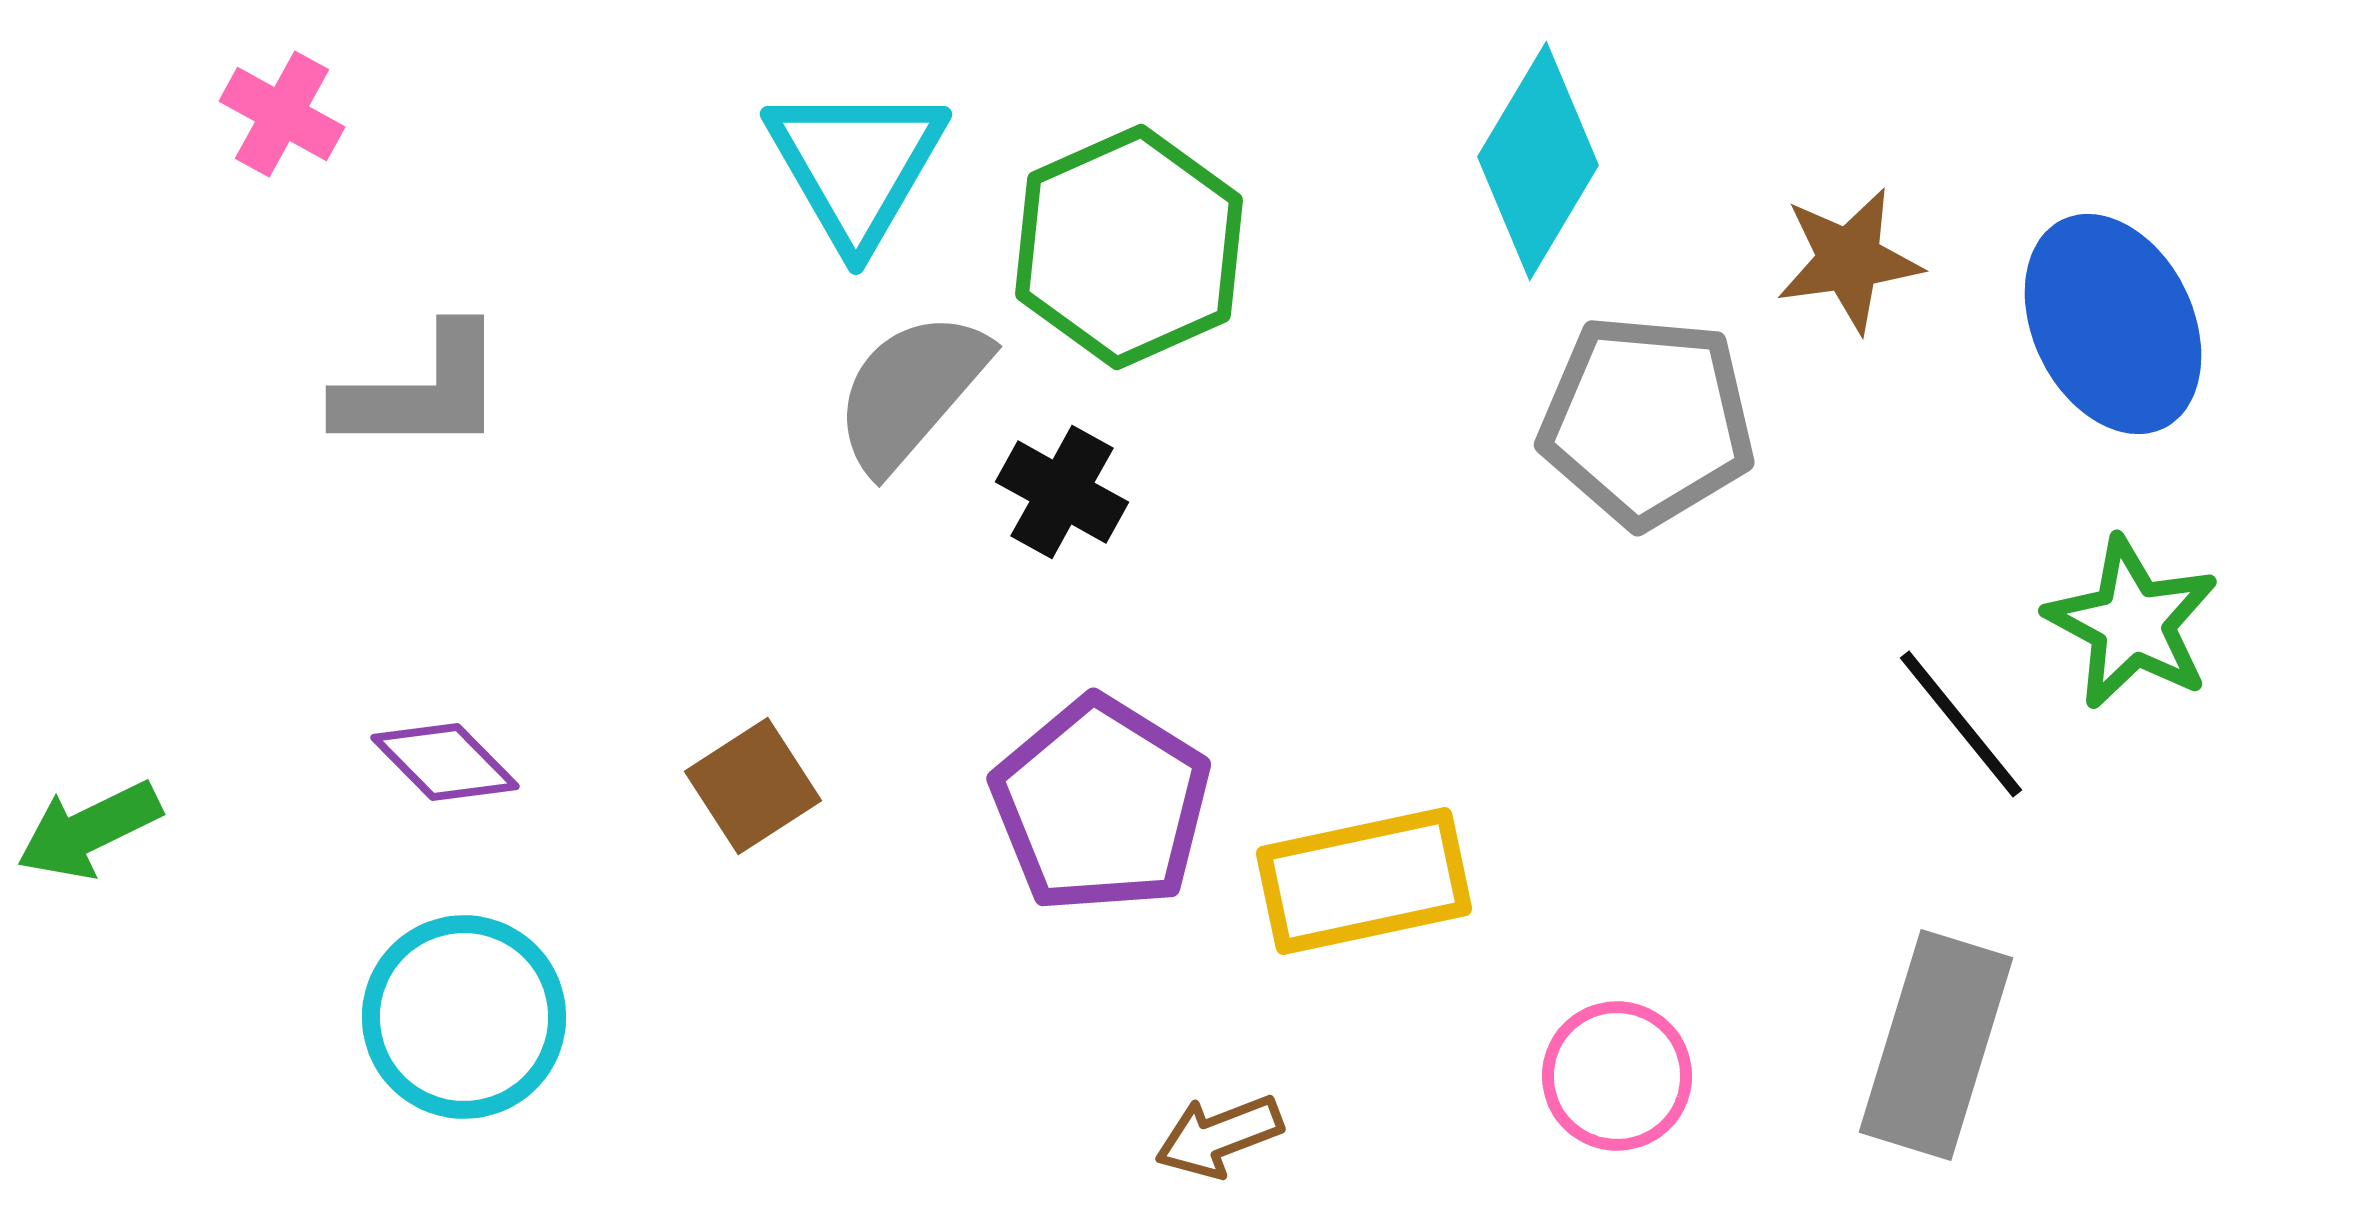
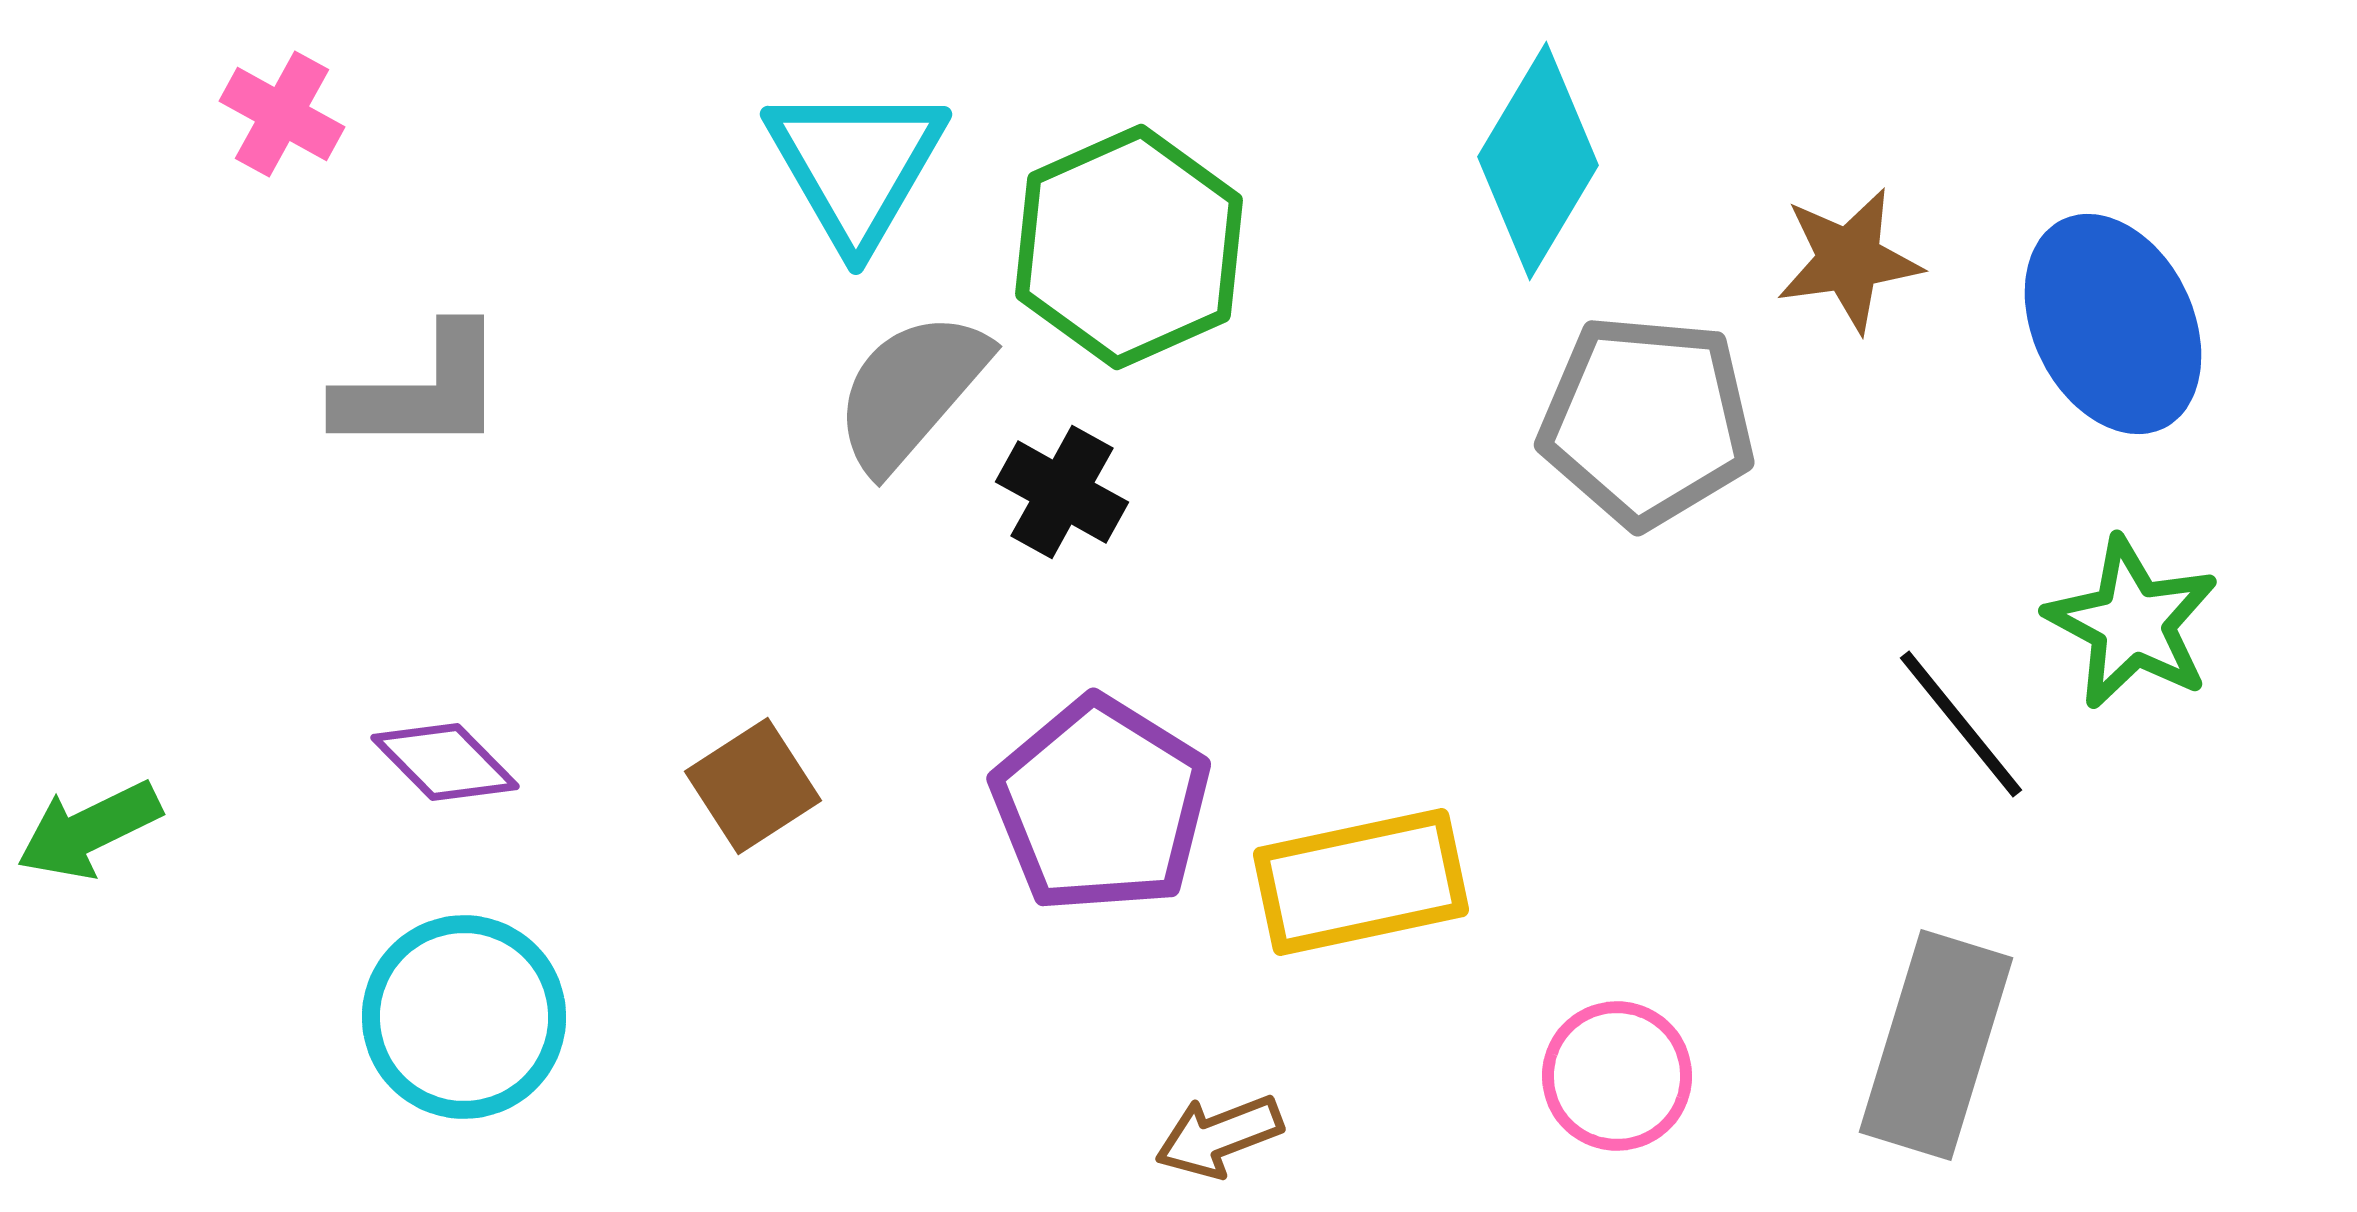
yellow rectangle: moved 3 px left, 1 px down
